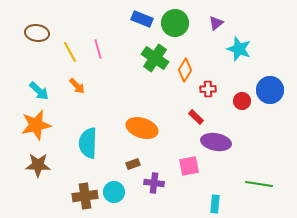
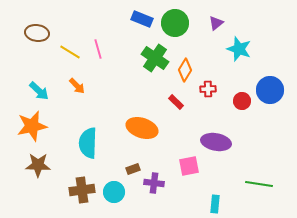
yellow line: rotated 30 degrees counterclockwise
red rectangle: moved 20 px left, 15 px up
orange star: moved 4 px left, 1 px down
brown rectangle: moved 5 px down
brown cross: moved 3 px left, 6 px up
